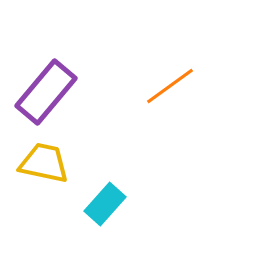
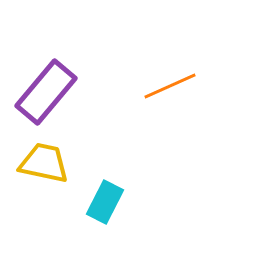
orange line: rotated 12 degrees clockwise
cyan rectangle: moved 2 px up; rotated 15 degrees counterclockwise
